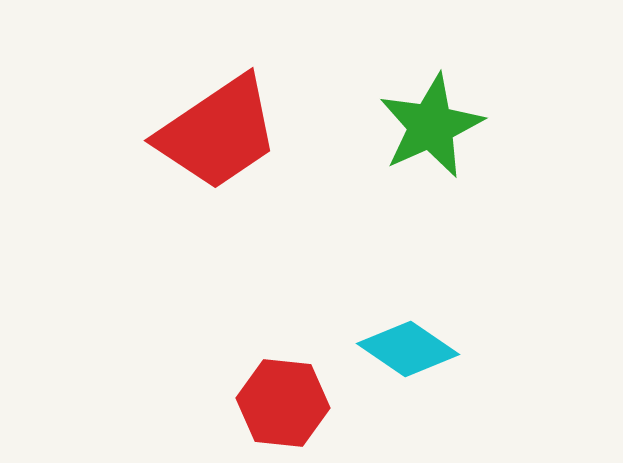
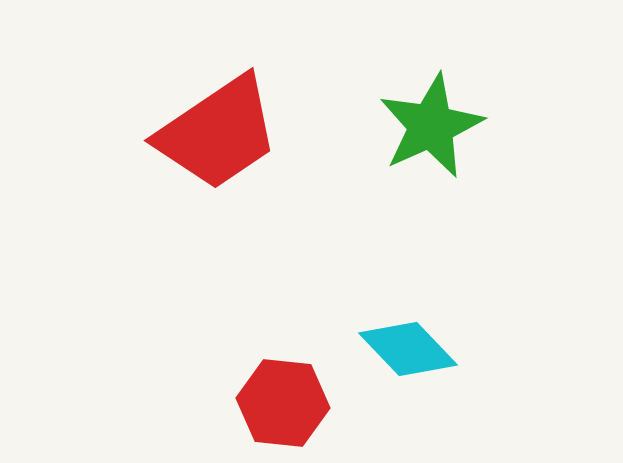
cyan diamond: rotated 12 degrees clockwise
